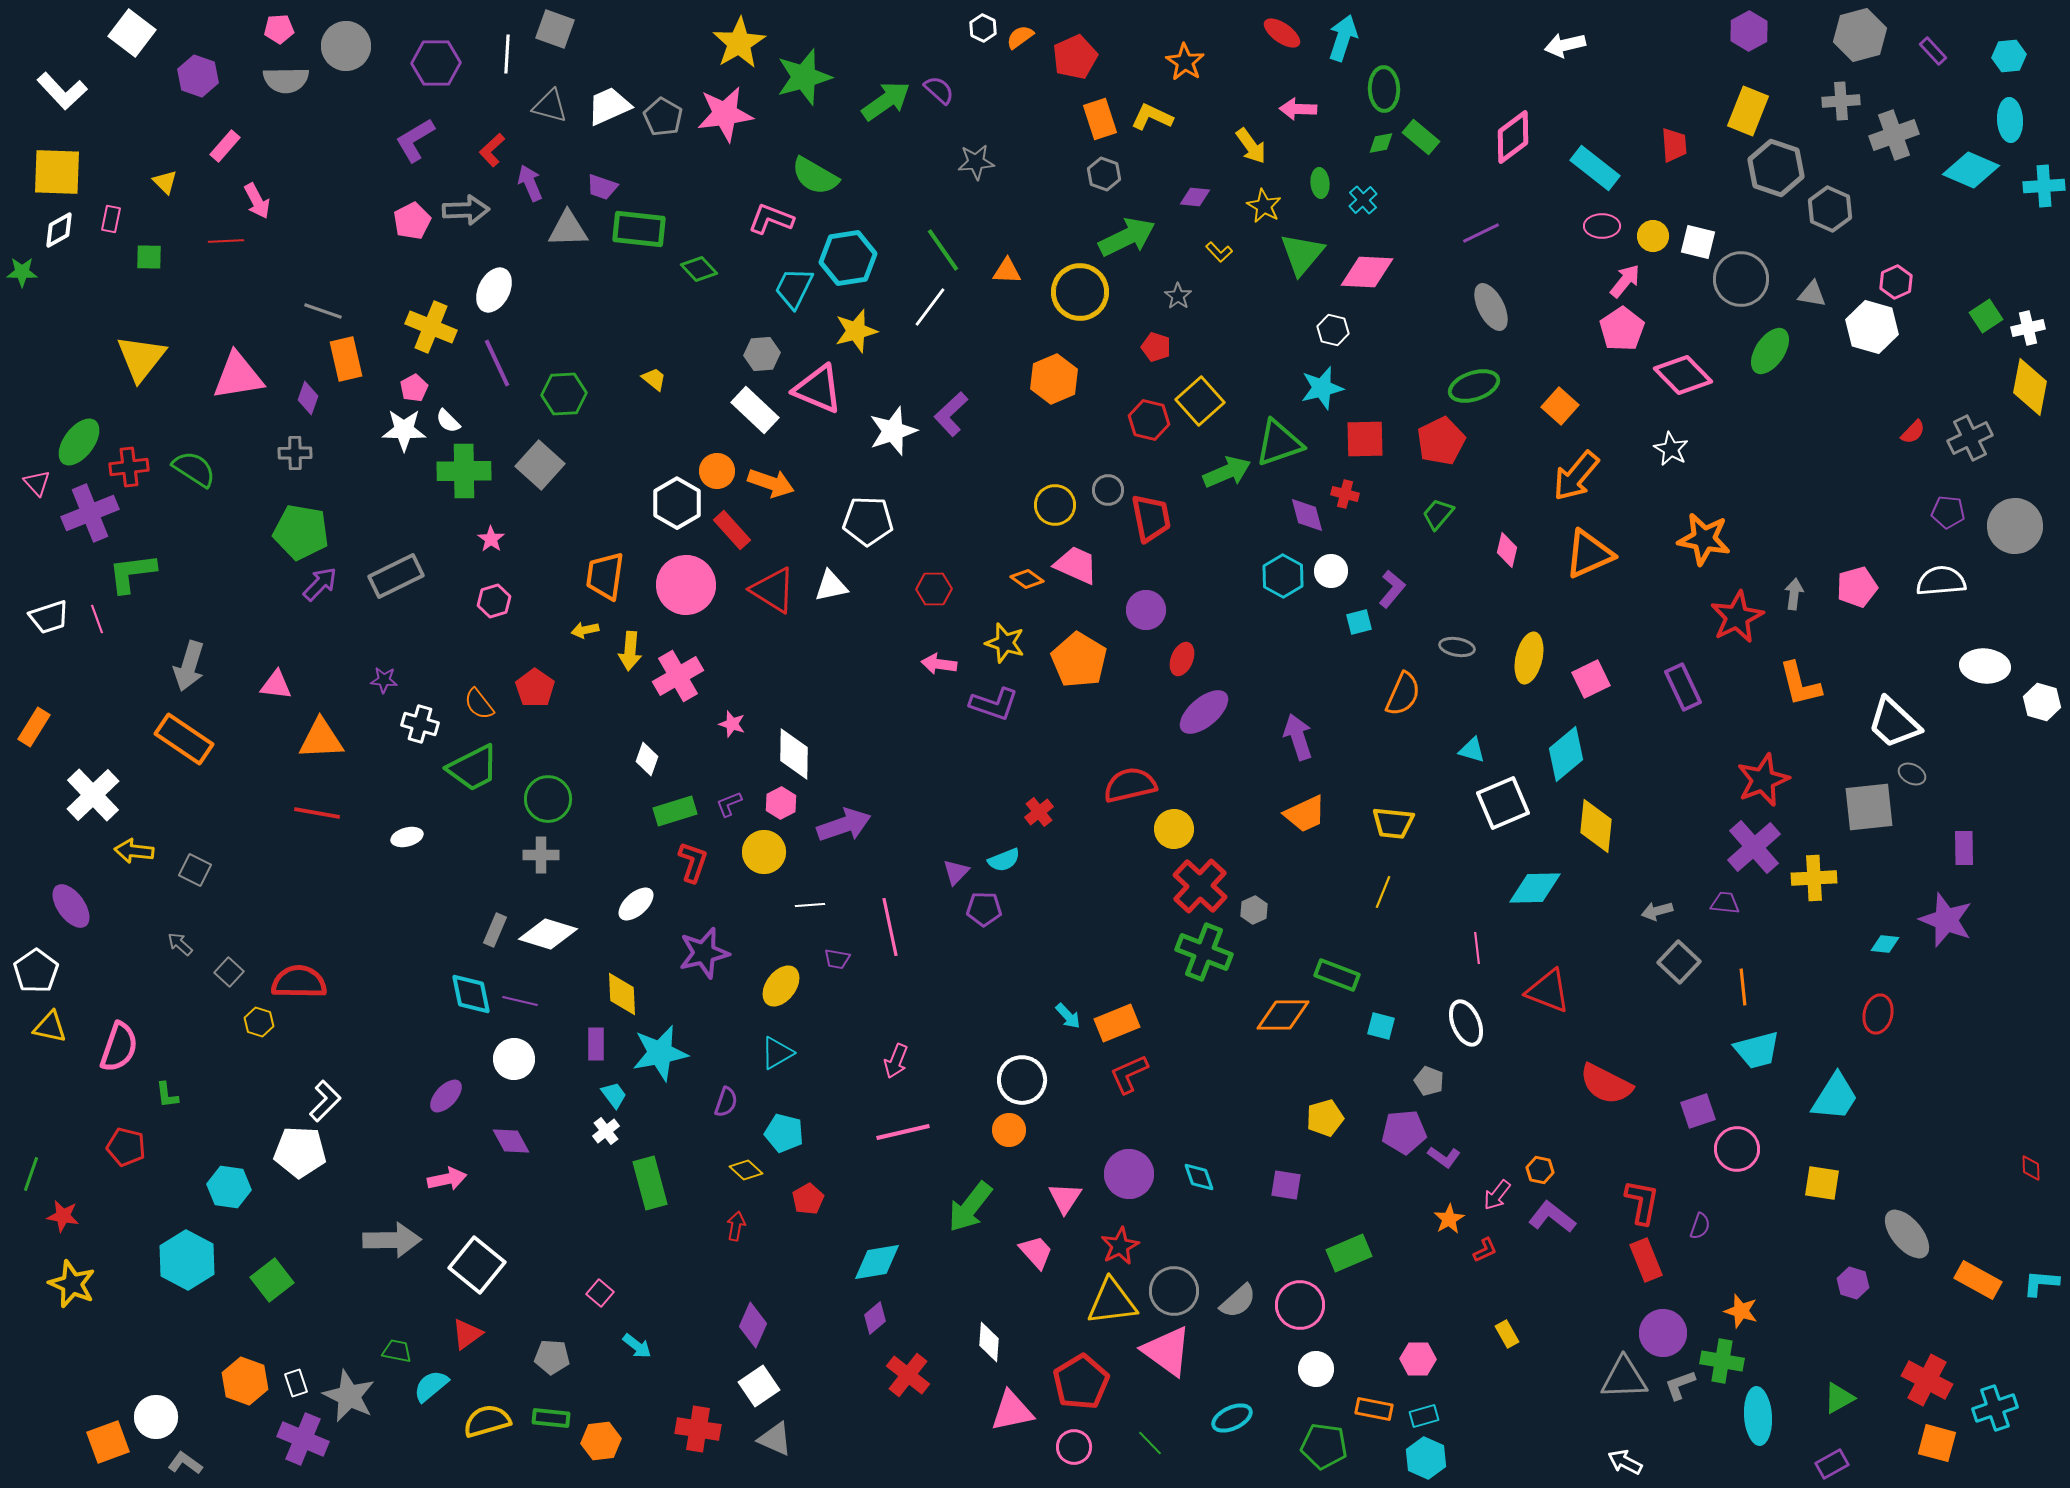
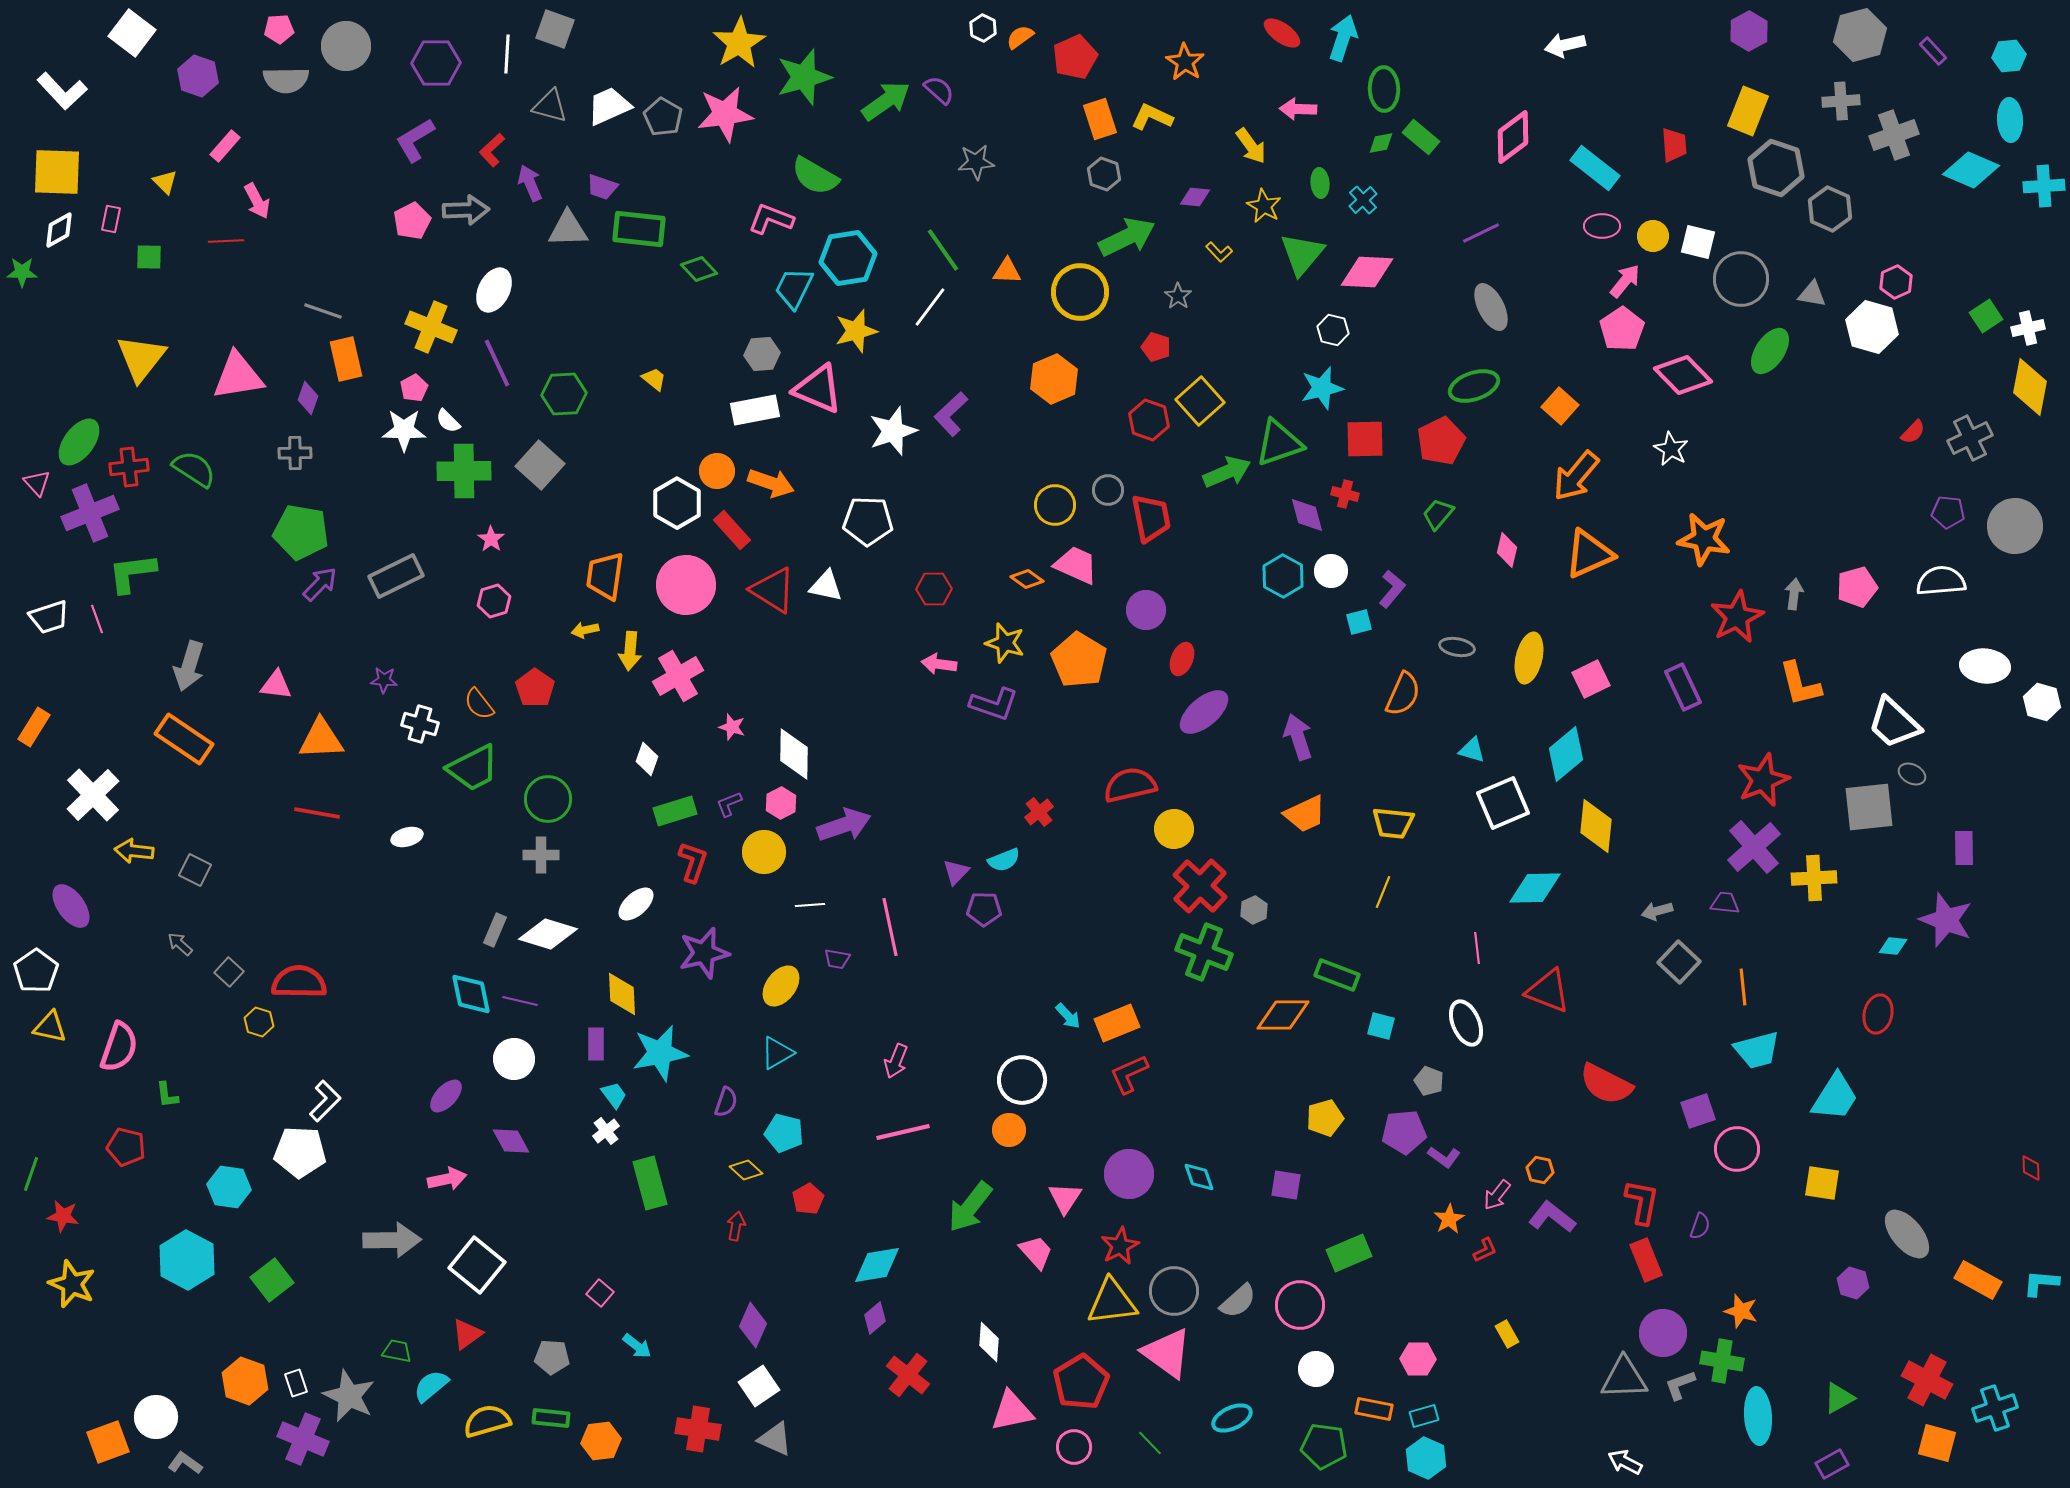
white rectangle at (755, 410): rotated 54 degrees counterclockwise
red hexagon at (1149, 420): rotated 6 degrees clockwise
white triangle at (831, 586): moved 5 px left; rotated 24 degrees clockwise
pink star at (732, 724): moved 3 px down
cyan diamond at (1885, 944): moved 8 px right, 2 px down
cyan diamond at (877, 1262): moved 3 px down
pink triangle at (1167, 1351): moved 2 px down
